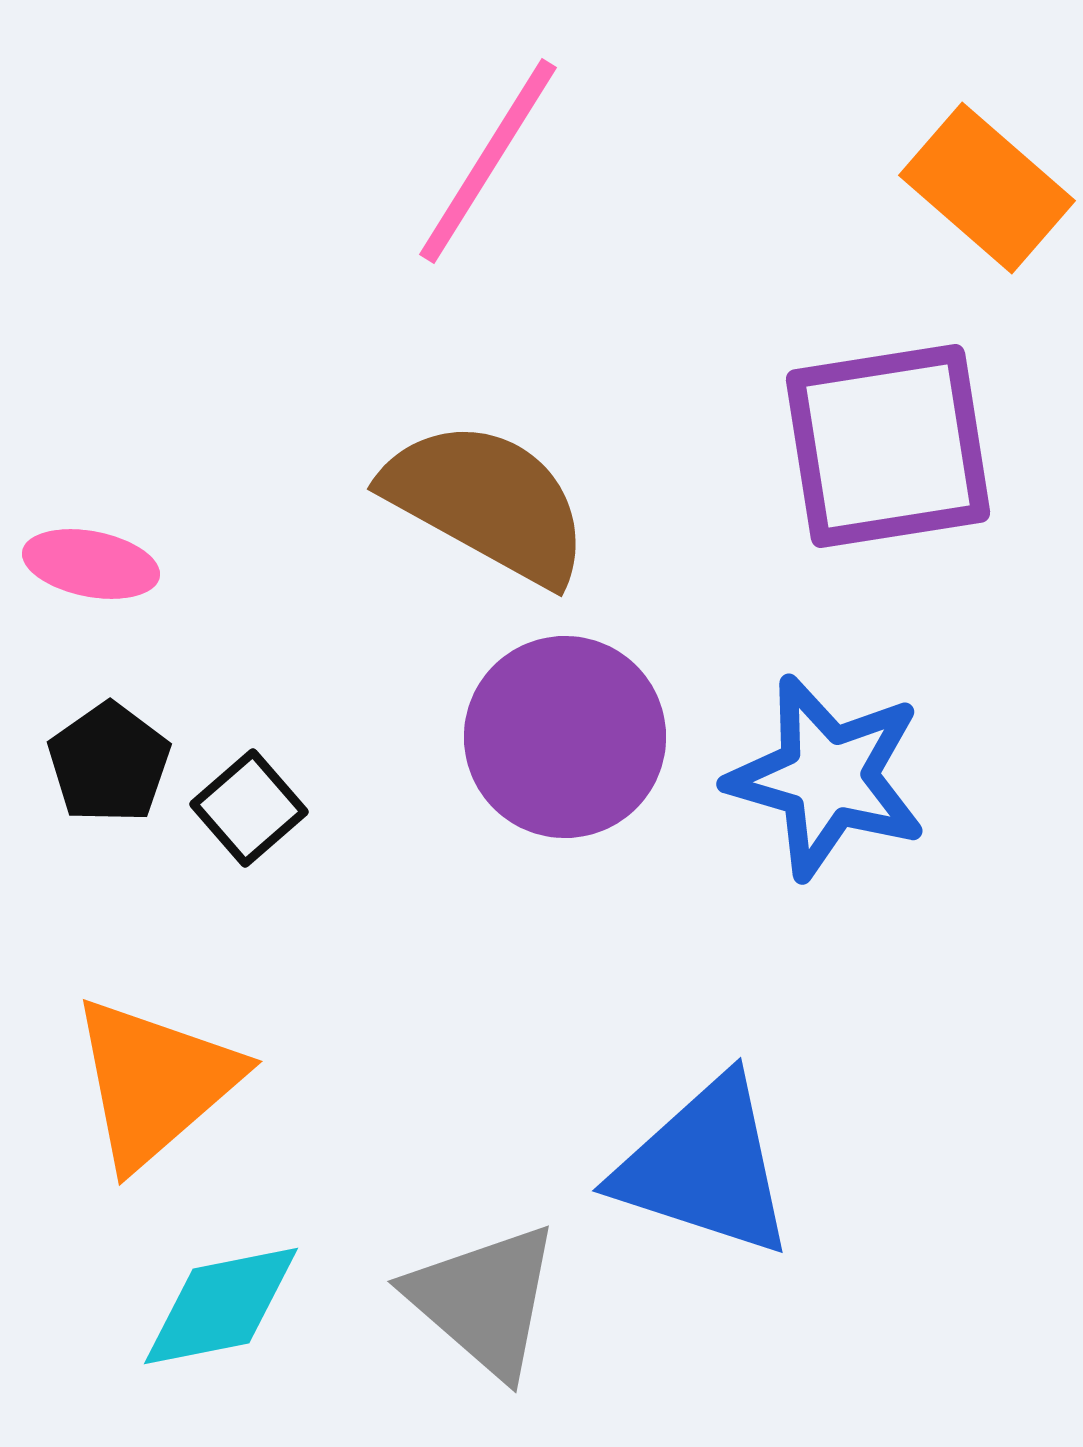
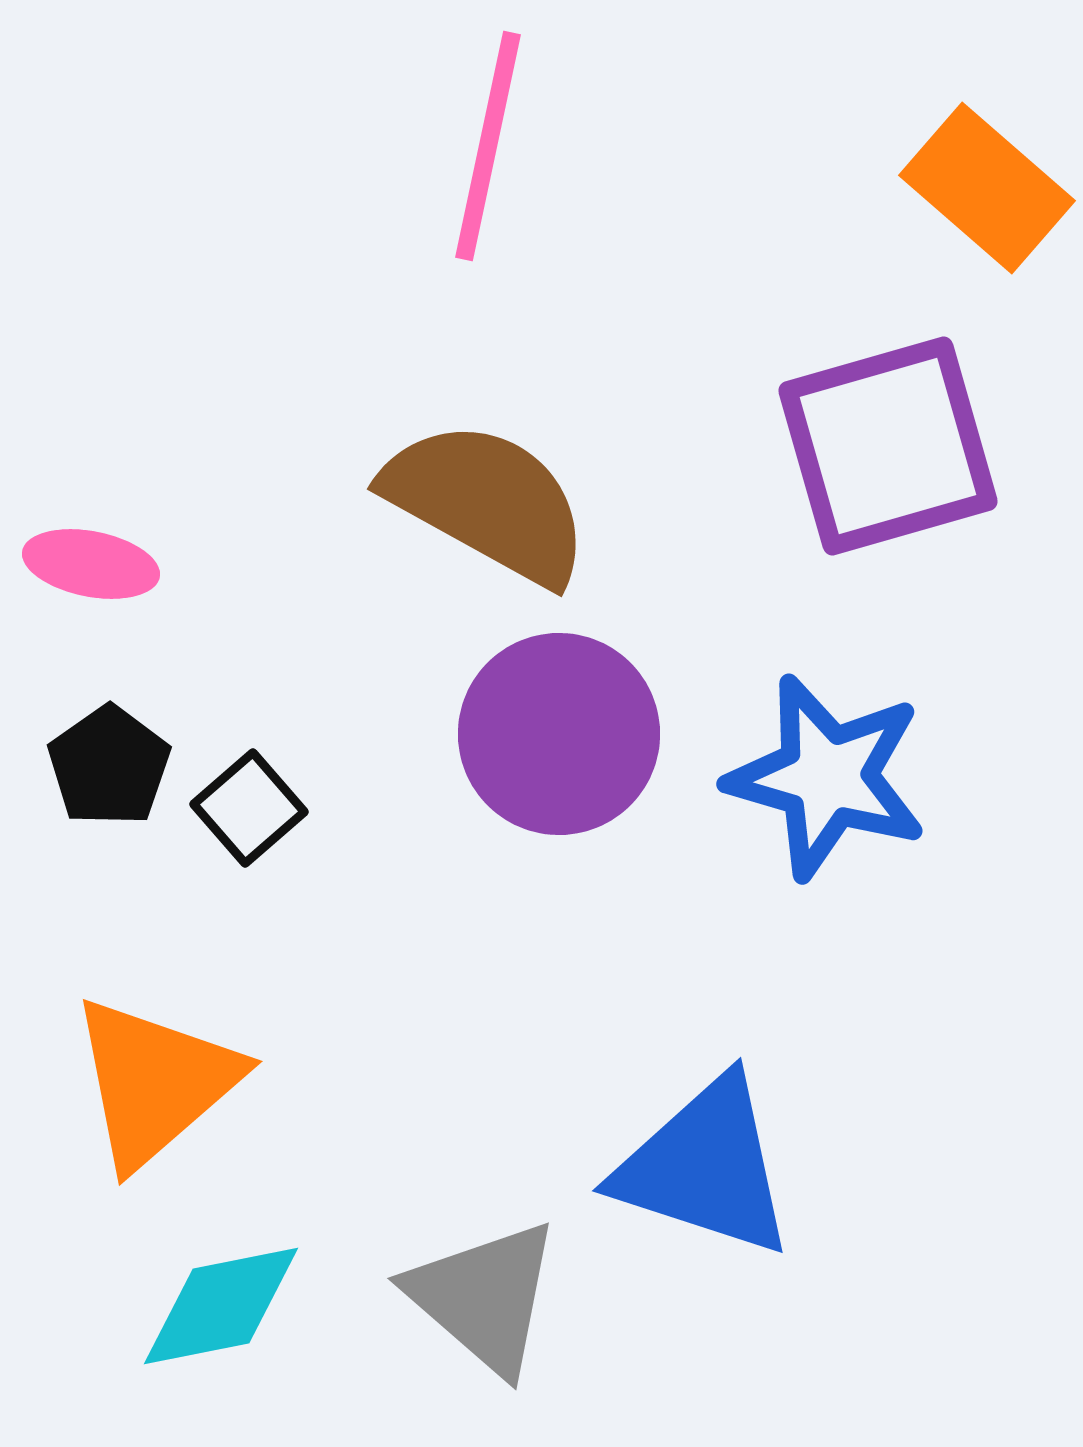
pink line: moved 15 px up; rotated 20 degrees counterclockwise
purple square: rotated 7 degrees counterclockwise
purple circle: moved 6 px left, 3 px up
black pentagon: moved 3 px down
gray triangle: moved 3 px up
